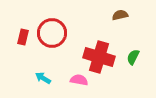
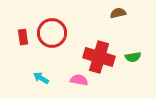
brown semicircle: moved 2 px left, 2 px up
red rectangle: rotated 21 degrees counterclockwise
green semicircle: rotated 126 degrees counterclockwise
cyan arrow: moved 2 px left
